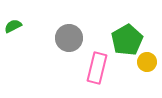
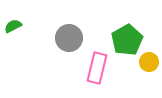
yellow circle: moved 2 px right
